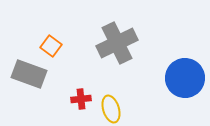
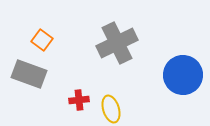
orange square: moved 9 px left, 6 px up
blue circle: moved 2 px left, 3 px up
red cross: moved 2 px left, 1 px down
